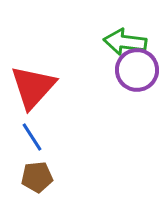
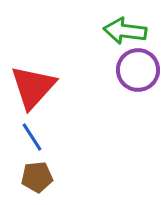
green arrow: moved 11 px up
purple circle: moved 1 px right
